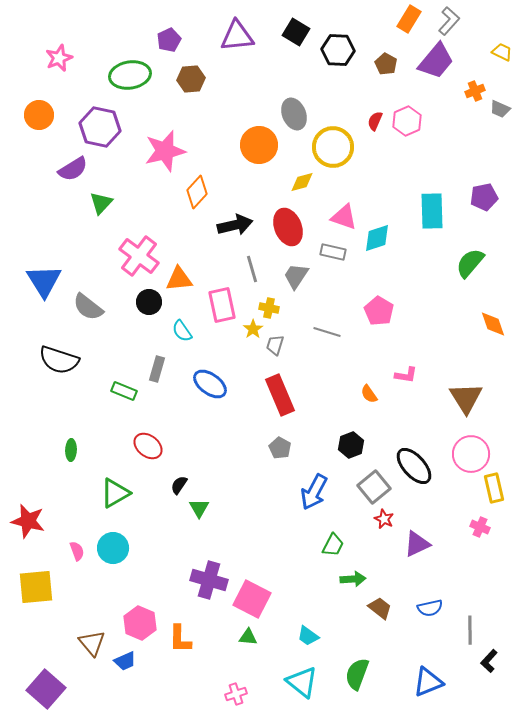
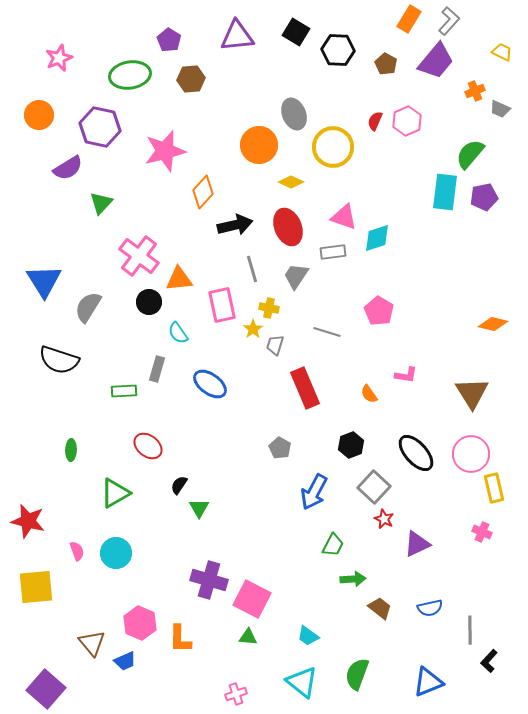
purple pentagon at (169, 40): rotated 15 degrees counterclockwise
purple semicircle at (73, 169): moved 5 px left, 1 px up
yellow diamond at (302, 182): moved 11 px left; rotated 40 degrees clockwise
orange diamond at (197, 192): moved 6 px right
cyan rectangle at (432, 211): moved 13 px right, 19 px up; rotated 9 degrees clockwise
gray rectangle at (333, 252): rotated 20 degrees counterclockwise
green semicircle at (470, 263): moved 109 px up
gray semicircle at (88, 307): rotated 84 degrees clockwise
orange diamond at (493, 324): rotated 56 degrees counterclockwise
cyan semicircle at (182, 331): moved 4 px left, 2 px down
green rectangle at (124, 391): rotated 25 degrees counterclockwise
red rectangle at (280, 395): moved 25 px right, 7 px up
brown triangle at (466, 398): moved 6 px right, 5 px up
black ellipse at (414, 466): moved 2 px right, 13 px up
gray square at (374, 487): rotated 8 degrees counterclockwise
pink cross at (480, 527): moved 2 px right, 5 px down
cyan circle at (113, 548): moved 3 px right, 5 px down
